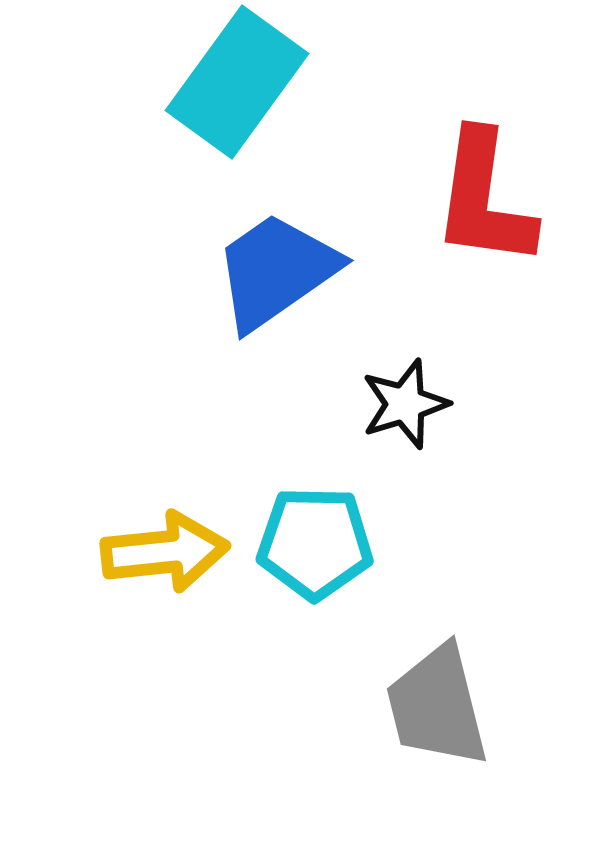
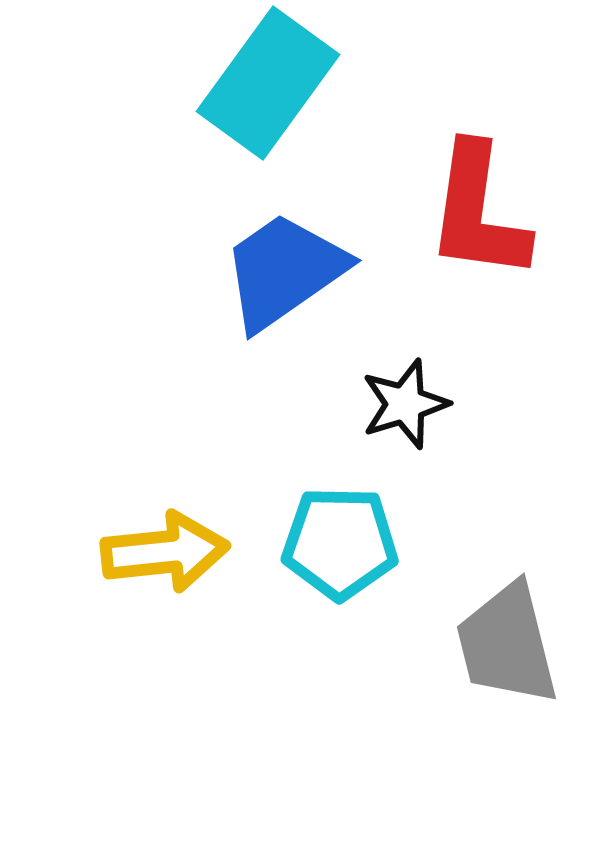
cyan rectangle: moved 31 px right, 1 px down
red L-shape: moved 6 px left, 13 px down
blue trapezoid: moved 8 px right
cyan pentagon: moved 25 px right
gray trapezoid: moved 70 px right, 62 px up
